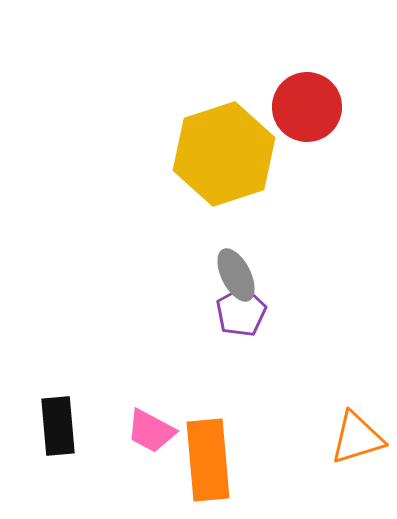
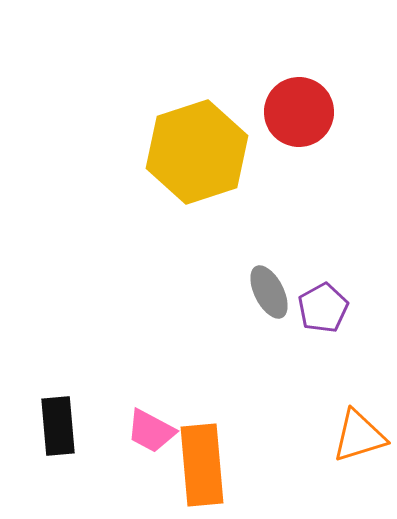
red circle: moved 8 px left, 5 px down
yellow hexagon: moved 27 px left, 2 px up
gray ellipse: moved 33 px right, 17 px down
purple pentagon: moved 82 px right, 4 px up
orange triangle: moved 2 px right, 2 px up
orange rectangle: moved 6 px left, 5 px down
